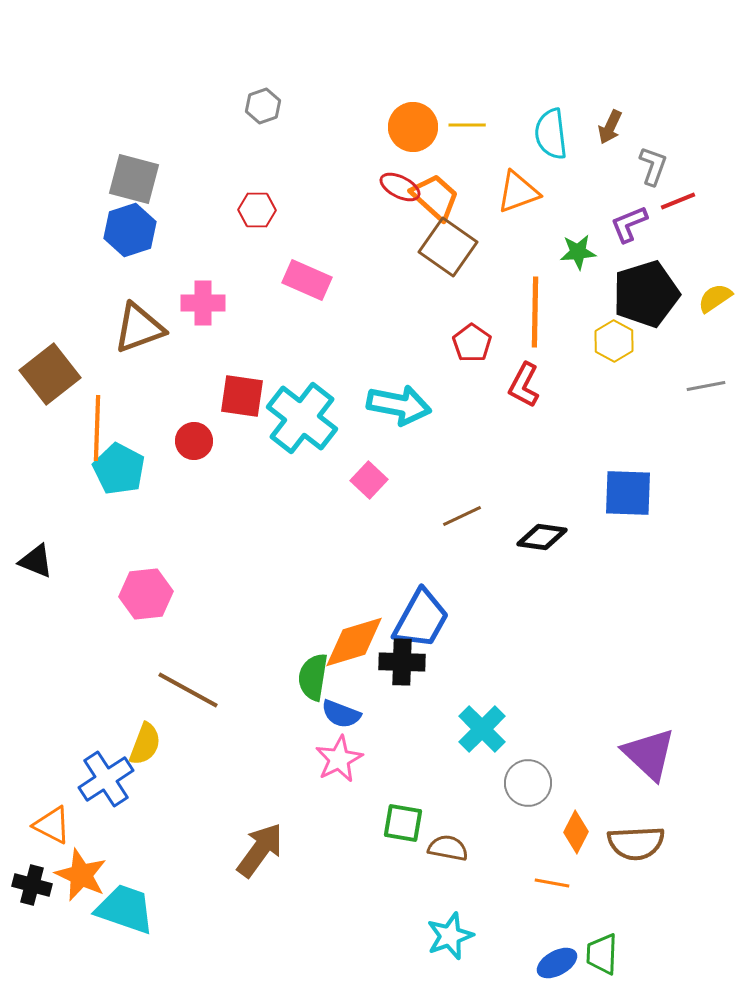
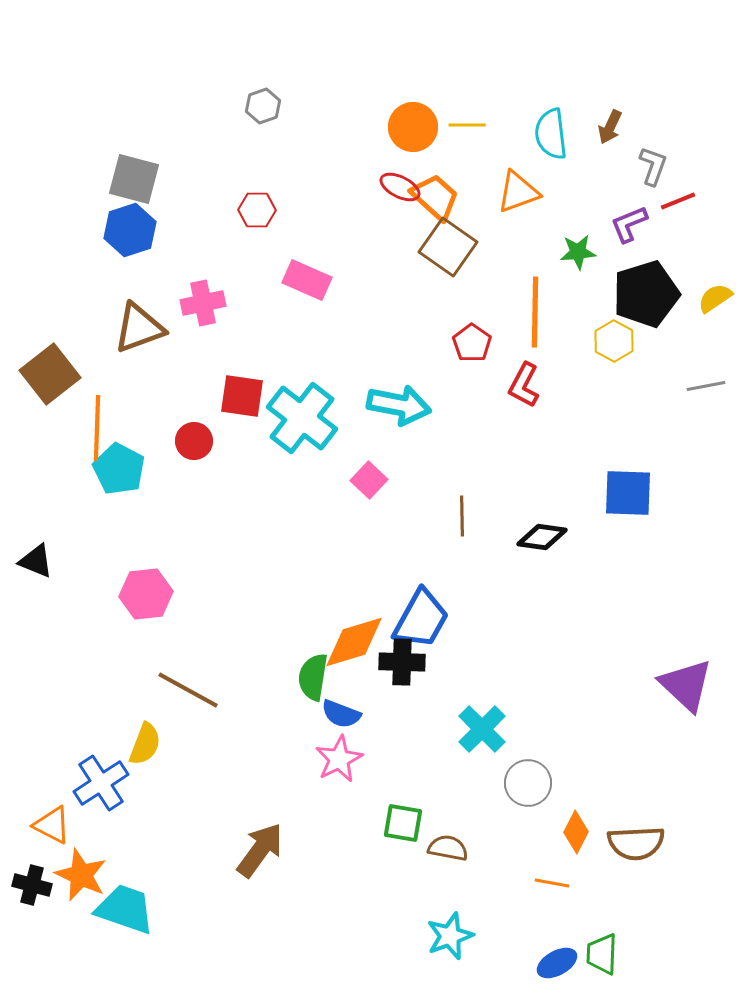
pink cross at (203, 303): rotated 12 degrees counterclockwise
brown line at (462, 516): rotated 66 degrees counterclockwise
purple triangle at (649, 754): moved 37 px right, 69 px up
blue cross at (106, 779): moved 5 px left, 4 px down
